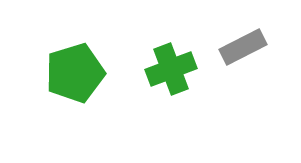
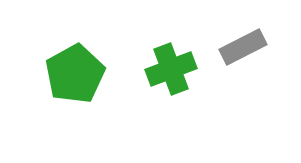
green pentagon: moved 1 px down; rotated 12 degrees counterclockwise
